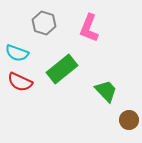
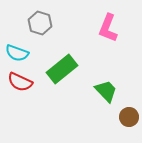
gray hexagon: moved 4 px left
pink L-shape: moved 19 px right
brown circle: moved 3 px up
